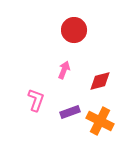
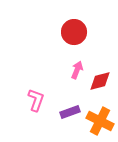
red circle: moved 2 px down
pink arrow: moved 13 px right
